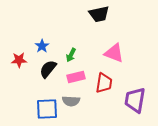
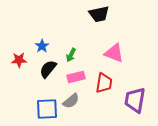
gray semicircle: rotated 42 degrees counterclockwise
